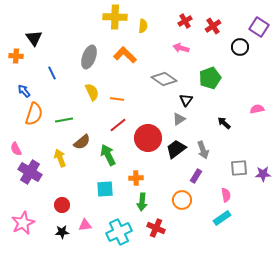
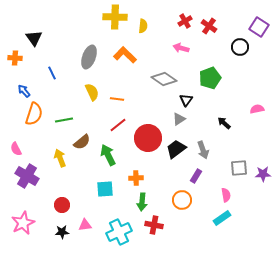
red cross at (213, 26): moved 4 px left; rotated 21 degrees counterclockwise
orange cross at (16, 56): moved 1 px left, 2 px down
purple cross at (30, 172): moved 3 px left, 4 px down
red cross at (156, 228): moved 2 px left, 3 px up; rotated 12 degrees counterclockwise
